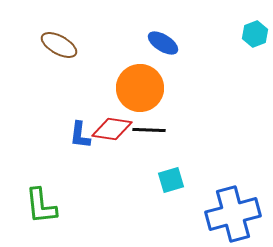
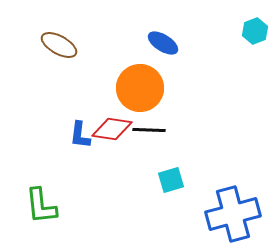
cyan hexagon: moved 3 px up
